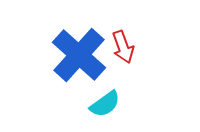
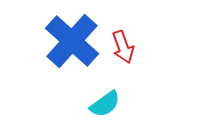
blue cross: moved 7 px left, 14 px up
